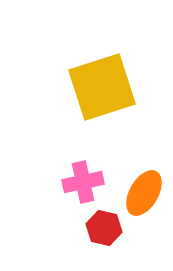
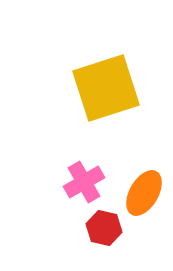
yellow square: moved 4 px right, 1 px down
pink cross: moved 1 px right; rotated 18 degrees counterclockwise
